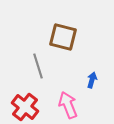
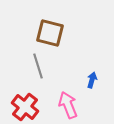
brown square: moved 13 px left, 4 px up
